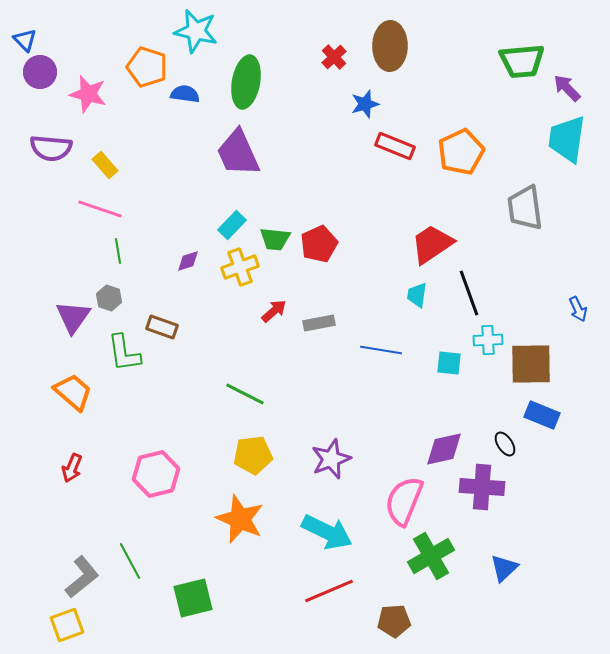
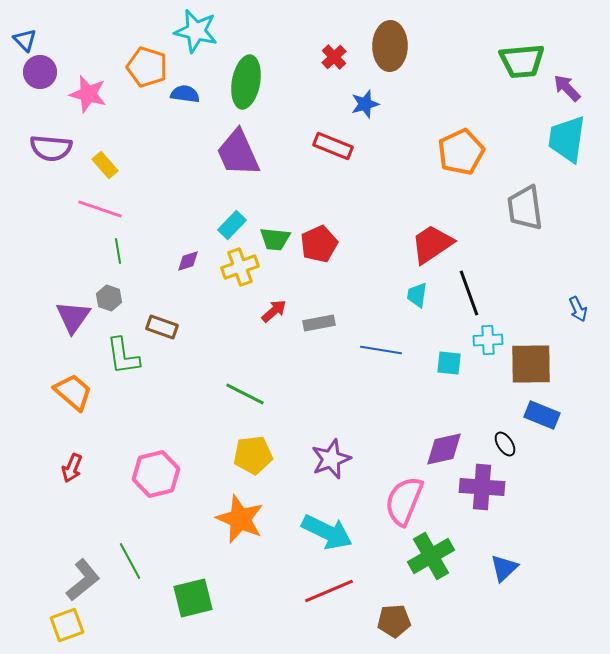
red rectangle at (395, 146): moved 62 px left
green L-shape at (124, 353): moved 1 px left, 3 px down
gray L-shape at (82, 577): moved 1 px right, 3 px down
